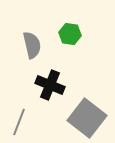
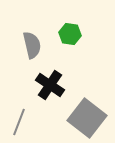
black cross: rotated 12 degrees clockwise
